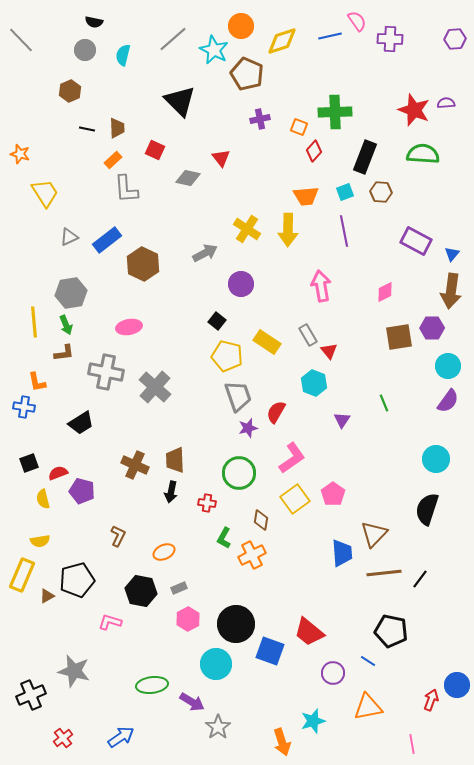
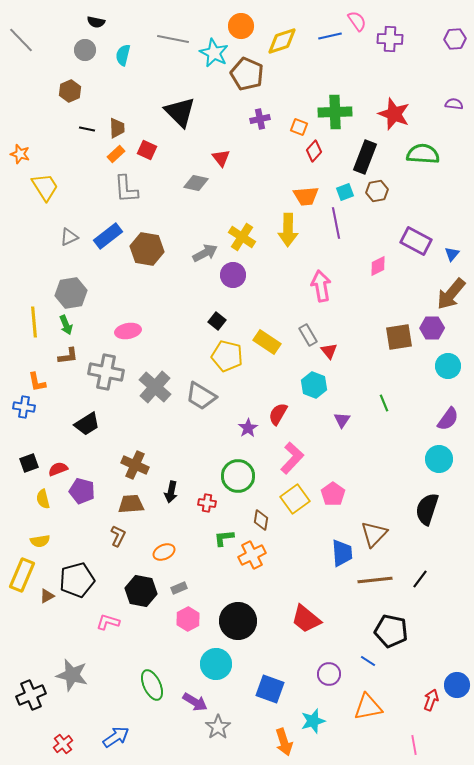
black semicircle at (94, 22): moved 2 px right
gray line at (173, 39): rotated 52 degrees clockwise
cyan star at (214, 50): moved 3 px down
black triangle at (180, 101): moved 11 px down
purple semicircle at (446, 103): moved 8 px right, 1 px down; rotated 12 degrees clockwise
red star at (414, 110): moved 20 px left, 4 px down
red square at (155, 150): moved 8 px left
orange rectangle at (113, 160): moved 3 px right, 6 px up
gray diamond at (188, 178): moved 8 px right, 5 px down
brown hexagon at (381, 192): moved 4 px left, 1 px up; rotated 15 degrees counterclockwise
yellow trapezoid at (45, 193): moved 6 px up
yellow cross at (247, 229): moved 5 px left, 8 px down
purple line at (344, 231): moved 8 px left, 8 px up
blue rectangle at (107, 240): moved 1 px right, 4 px up
brown hexagon at (143, 264): moved 4 px right, 15 px up; rotated 16 degrees counterclockwise
purple circle at (241, 284): moved 8 px left, 9 px up
brown arrow at (451, 291): moved 3 px down; rotated 32 degrees clockwise
pink diamond at (385, 292): moved 7 px left, 26 px up
pink ellipse at (129, 327): moved 1 px left, 4 px down
brown L-shape at (64, 353): moved 4 px right, 3 px down
cyan hexagon at (314, 383): moved 2 px down
gray trapezoid at (238, 396): moved 37 px left; rotated 140 degrees clockwise
purple semicircle at (448, 401): moved 18 px down
red semicircle at (276, 412): moved 2 px right, 2 px down
black trapezoid at (81, 423): moved 6 px right, 1 px down
purple star at (248, 428): rotated 18 degrees counterclockwise
pink L-shape at (292, 458): rotated 12 degrees counterclockwise
cyan circle at (436, 459): moved 3 px right
brown trapezoid at (175, 460): moved 44 px left, 44 px down; rotated 88 degrees clockwise
red semicircle at (58, 473): moved 4 px up
green circle at (239, 473): moved 1 px left, 3 px down
green L-shape at (224, 538): rotated 55 degrees clockwise
brown line at (384, 573): moved 9 px left, 7 px down
pink L-shape at (110, 622): moved 2 px left
black circle at (236, 624): moved 2 px right, 3 px up
red trapezoid at (309, 632): moved 3 px left, 13 px up
blue square at (270, 651): moved 38 px down
gray star at (74, 671): moved 2 px left, 4 px down
purple circle at (333, 673): moved 4 px left, 1 px down
green ellipse at (152, 685): rotated 72 degrees clockwise
purple arrow at (192, 702): moved 3 px right
blue arrow at (121, 737): moved 5 px left
red cross at (63, 738): moved 6 px down
orange arrow at (282, 742): moved 2 px right
pink line at (412, 744): moved 2 px right, 1 px down
